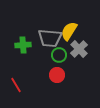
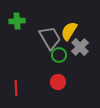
gray trapezoid: rotated 125 degrees counterclockwise
green cross: moved 6 px left, 24 px up
gray cross: moved 1 px right, 2 px up
red circle: moved 1 px right, 7 px down
red line: moved 3 px down; rotated 28 degrees clockwise
